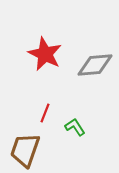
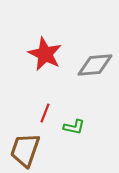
green L-shape: moved 1 px left; rotated 135 degrees clockwise
